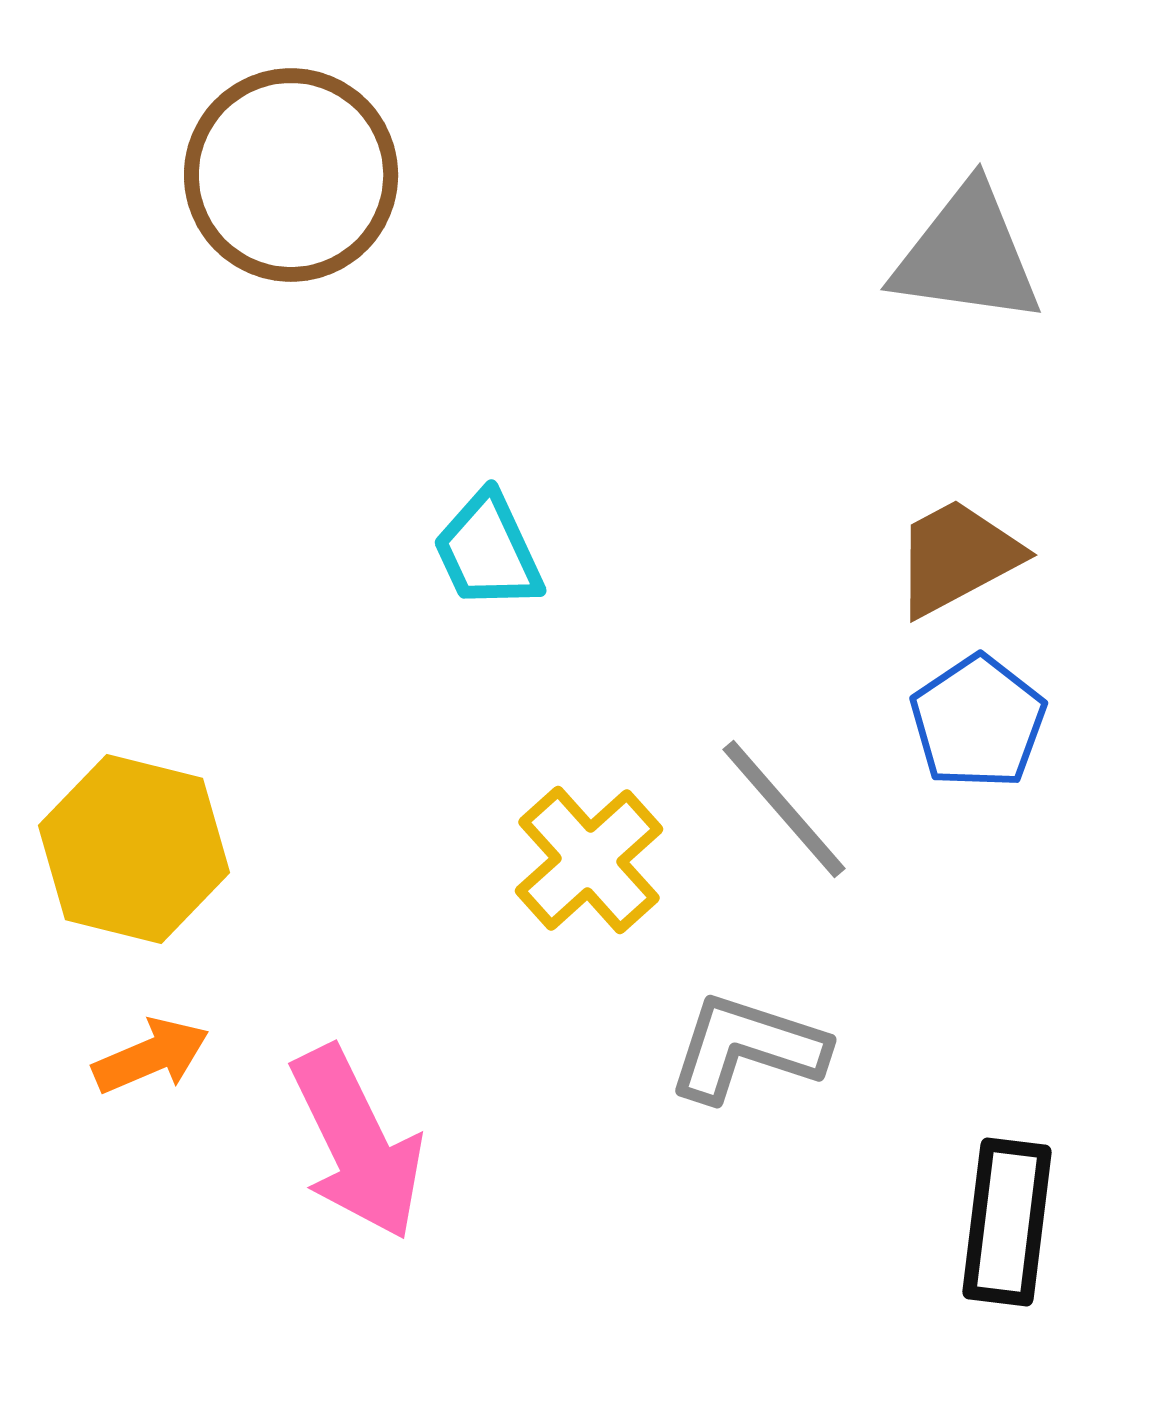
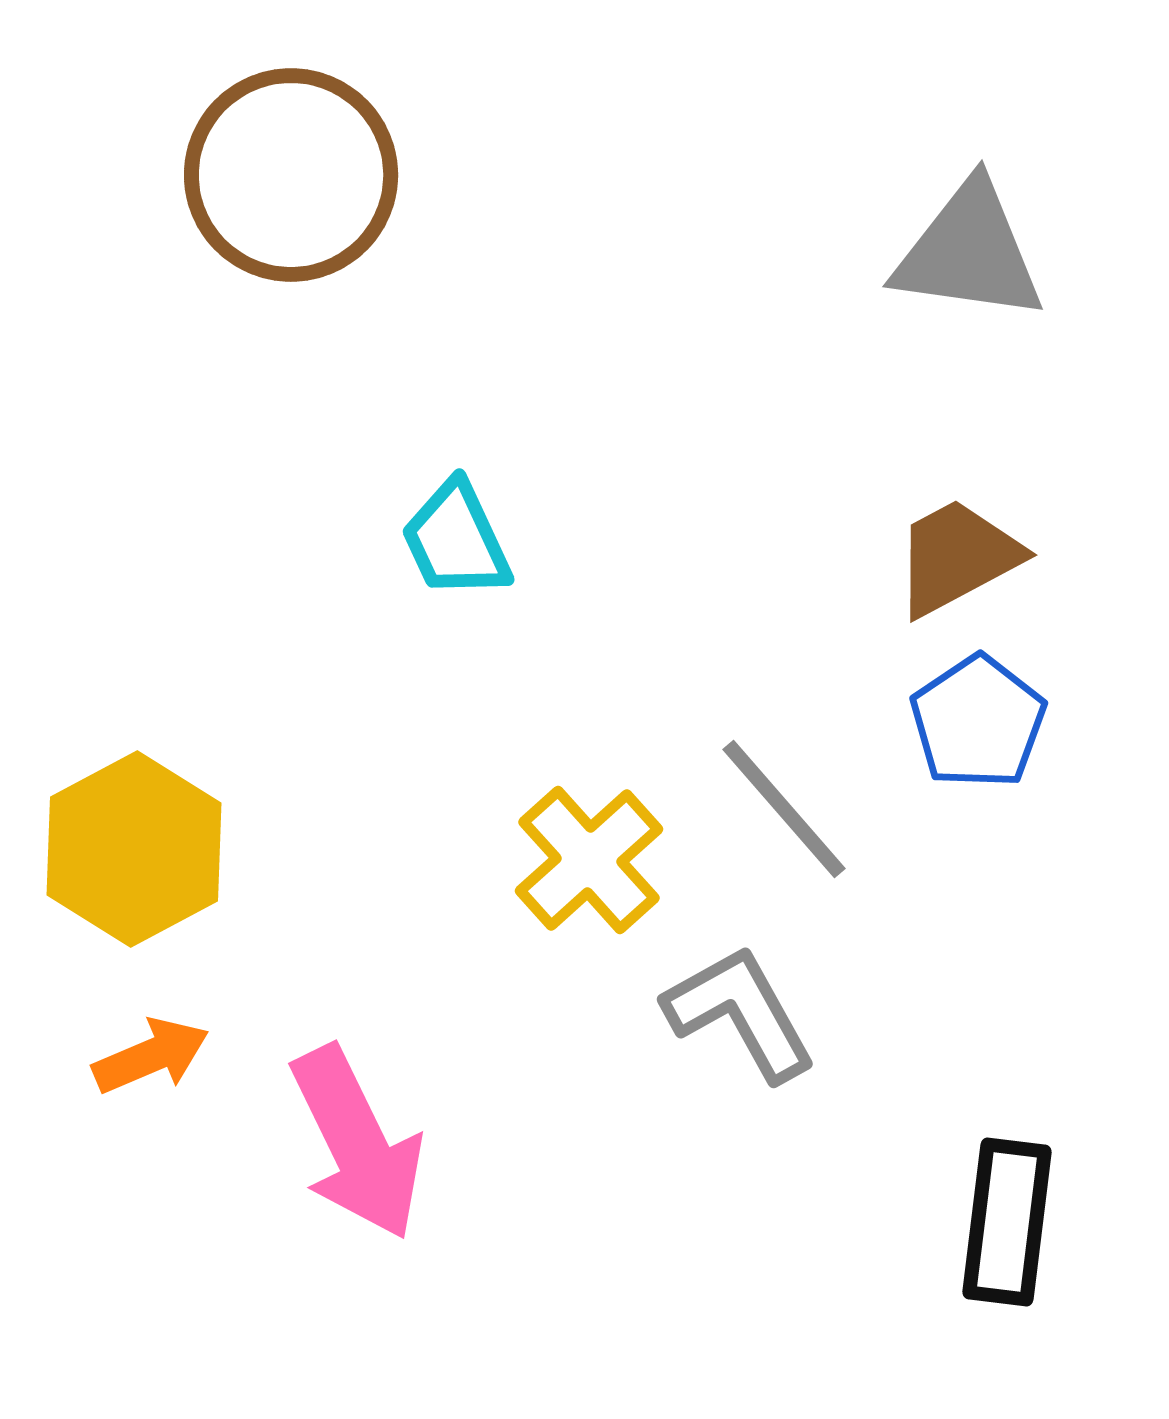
gray triangle: moved 2 px right, 3 px up
cyan trapezoid: moved 32 px left, 11 px up
yellow hexagon: rotated 18 degrees clockwise
gray L-shape: moved 7 px left, 35 px up; rotated 43 degrees clockwise
